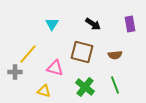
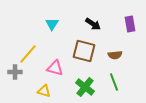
brown square: moved 2 px right, 1 px up
green line: moved 1 px left, 3 px up
